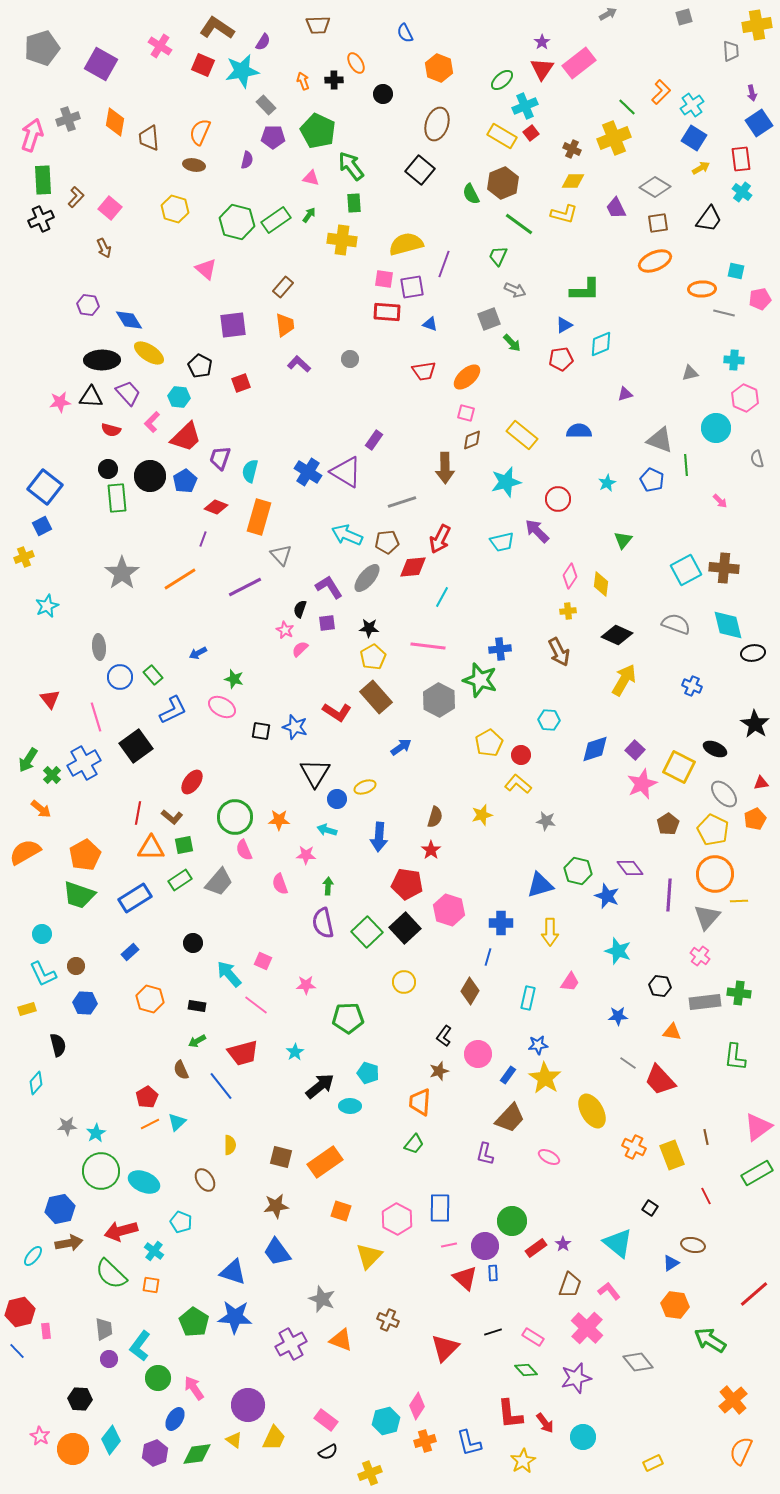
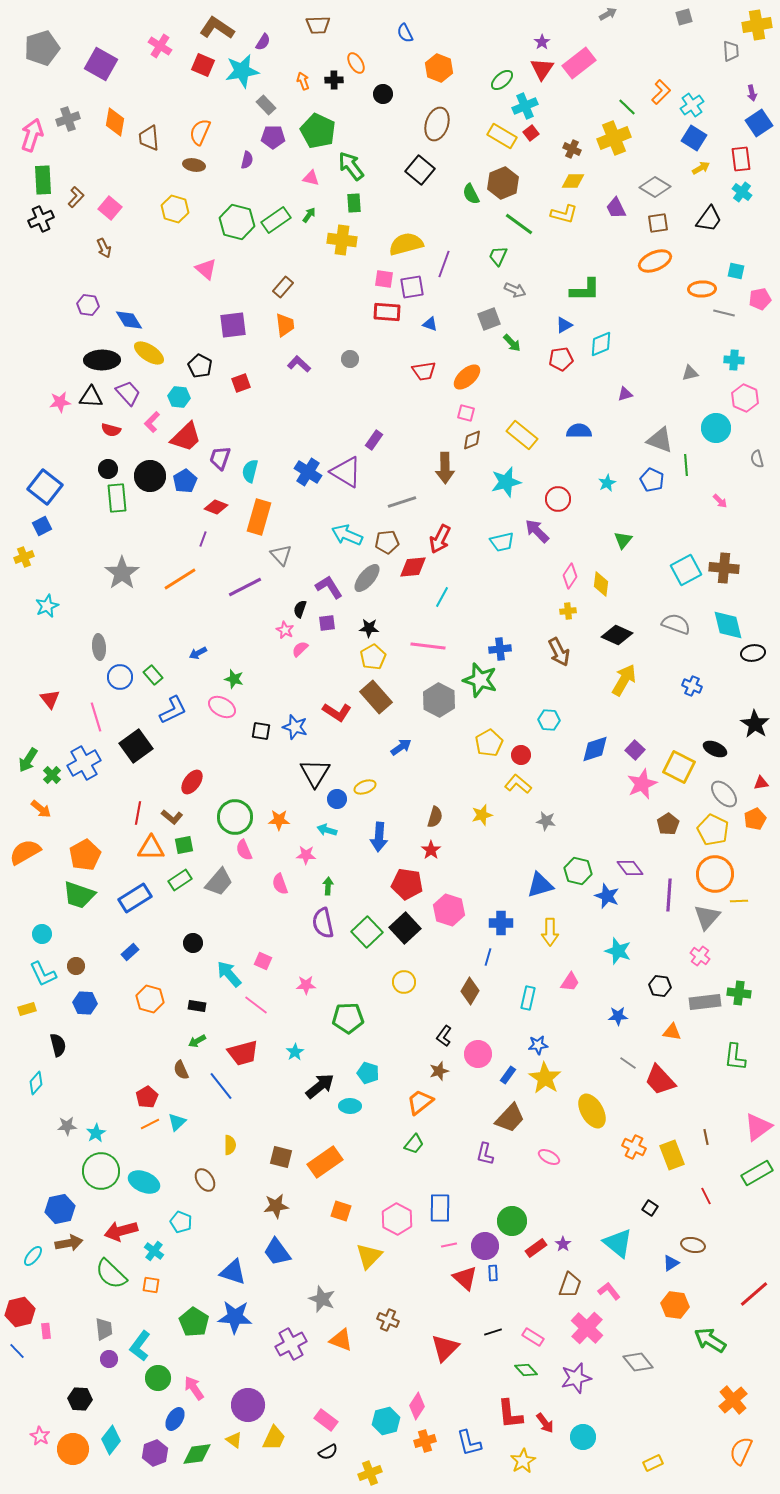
orange trapezoid at (420, 1102): rotated 48 degrees clockwise
